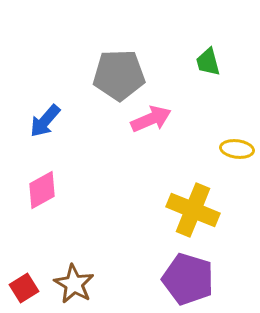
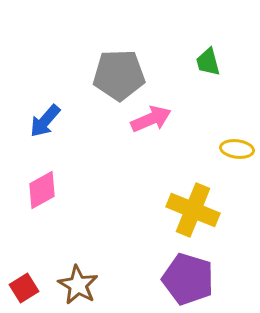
brown star: moved 4 px right, 1 px down
